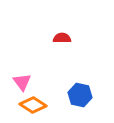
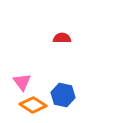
blue hexagon: moved 17 px left
